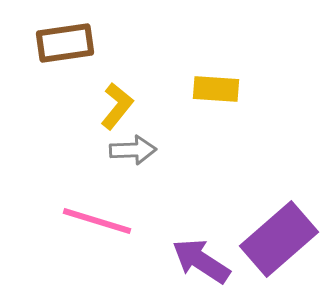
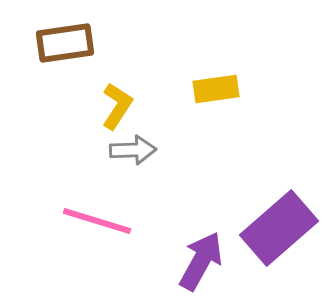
yellow rectangle: rotated 12 degrees counterclockwise
yellow L-shape: rotated 6 degrees counterclockwise
purple rectangle: moved 11 px up
purple arrow: rotated 86 degrees clockwise
